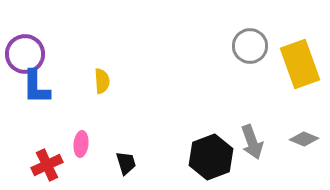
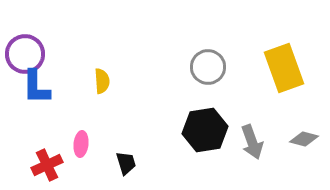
gray circle: moved 42 px left, 21 px down
yellow rectangle: moved 16 px left, 4 px down
gray diamond: rotated 8 degrees counterclockwise
black hexagon: moved 6 px left, 27 px up; rotated 12 degrees clockwise
